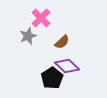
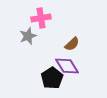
pink cross: rotated 36 degrees clockwise
brown semicircle: moved 10 px right, 2 px down
purple diamond: rotated 15 degrees clockwise
